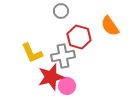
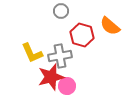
orange semicircle: rotated 15 degrees counterclockwise
red hexagon: moved 3 px right, 2 px up
gray cross: moved 3 px left
